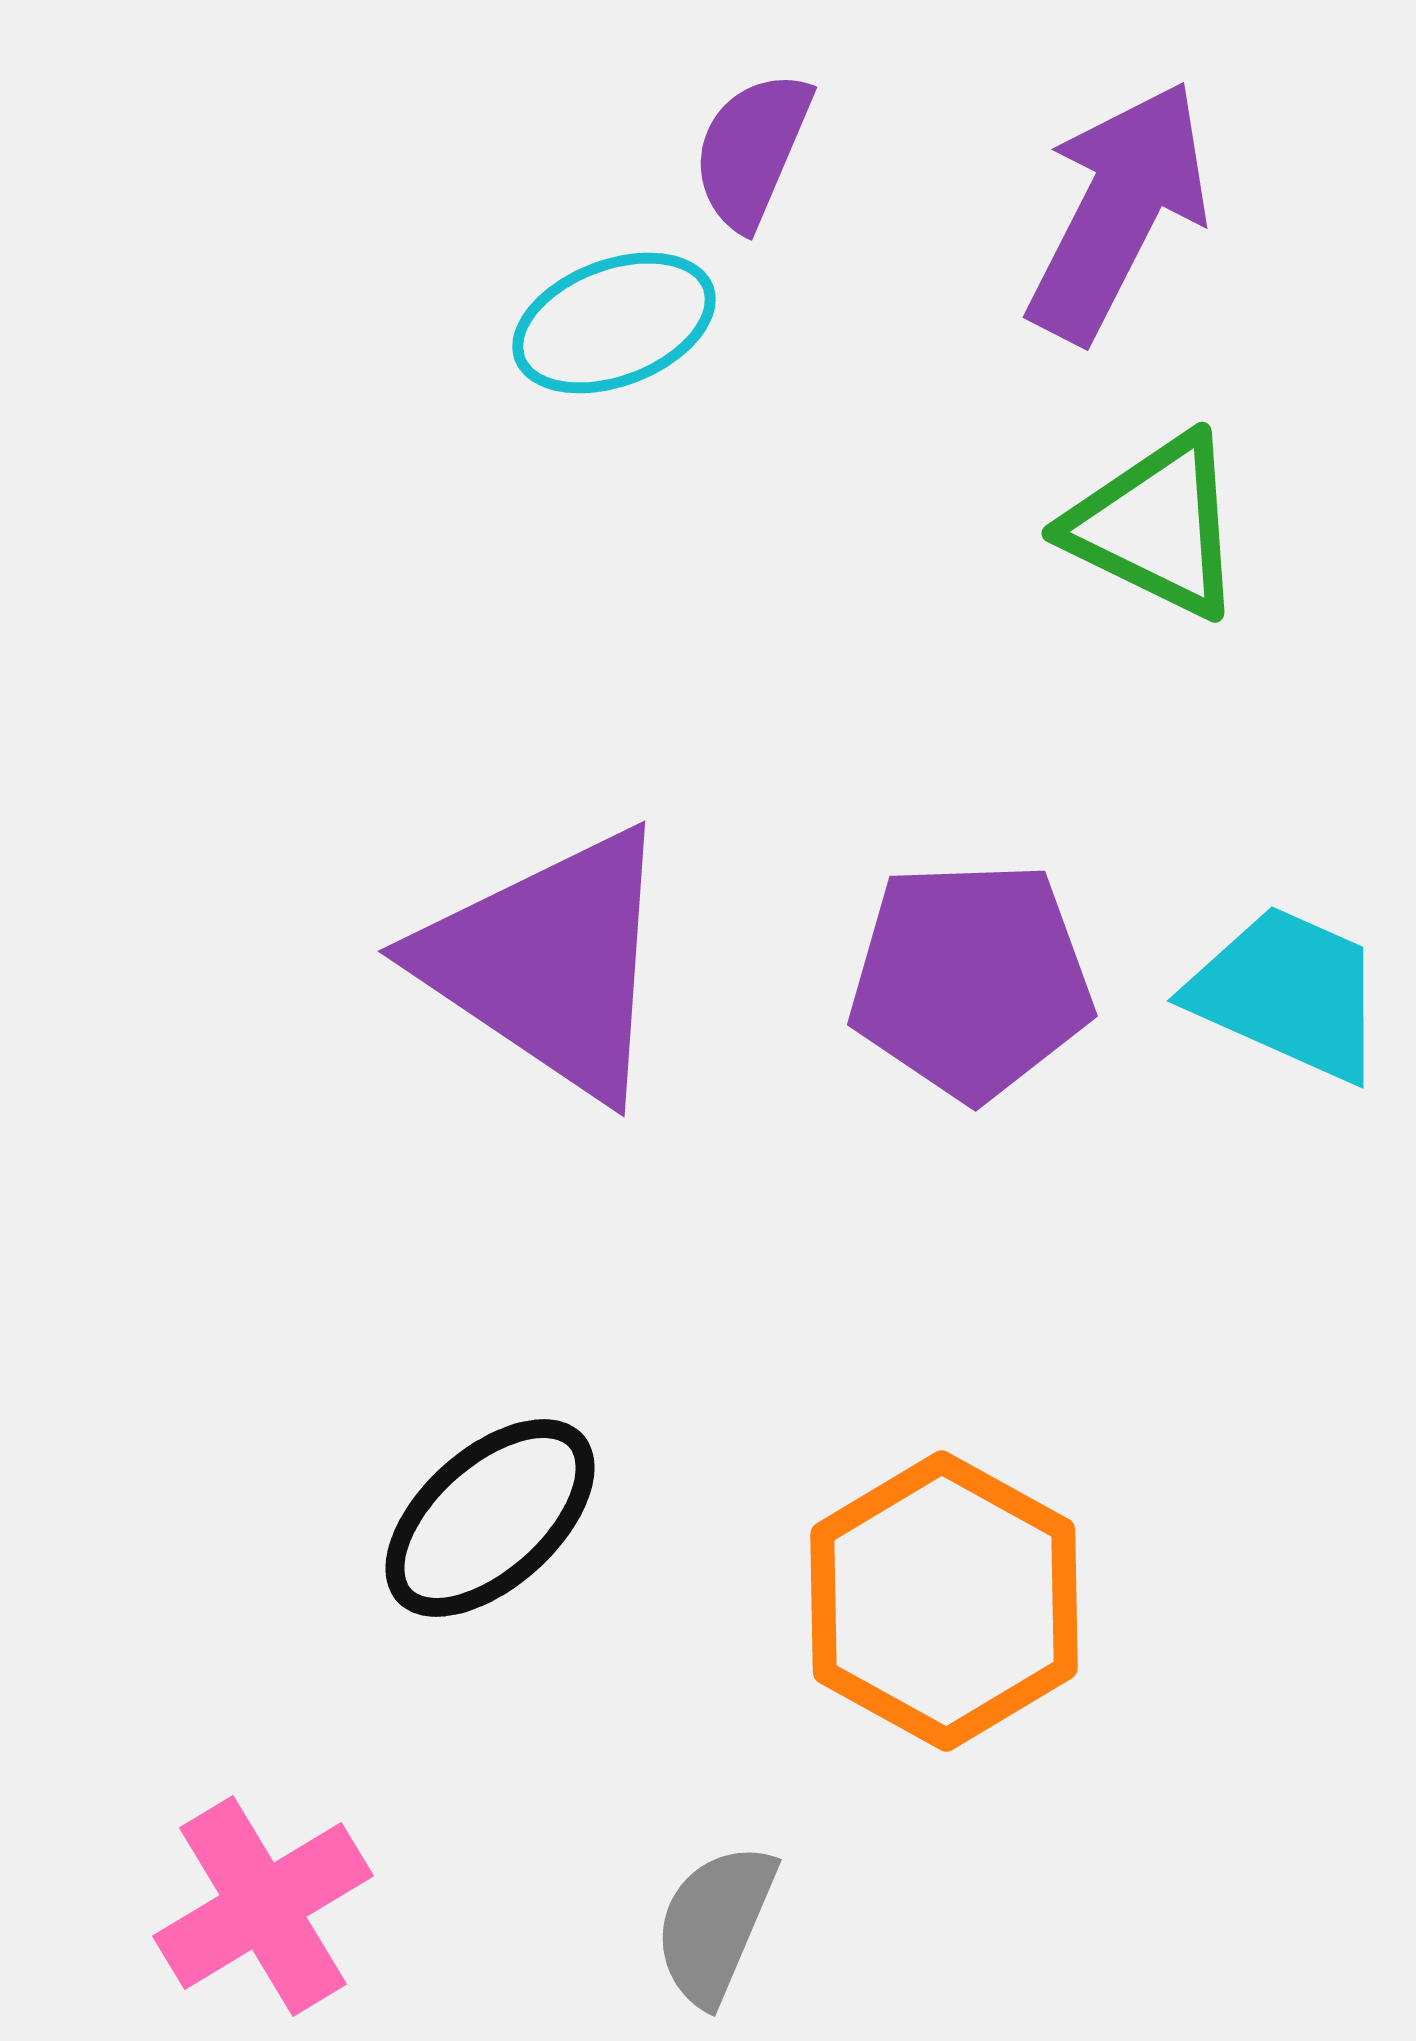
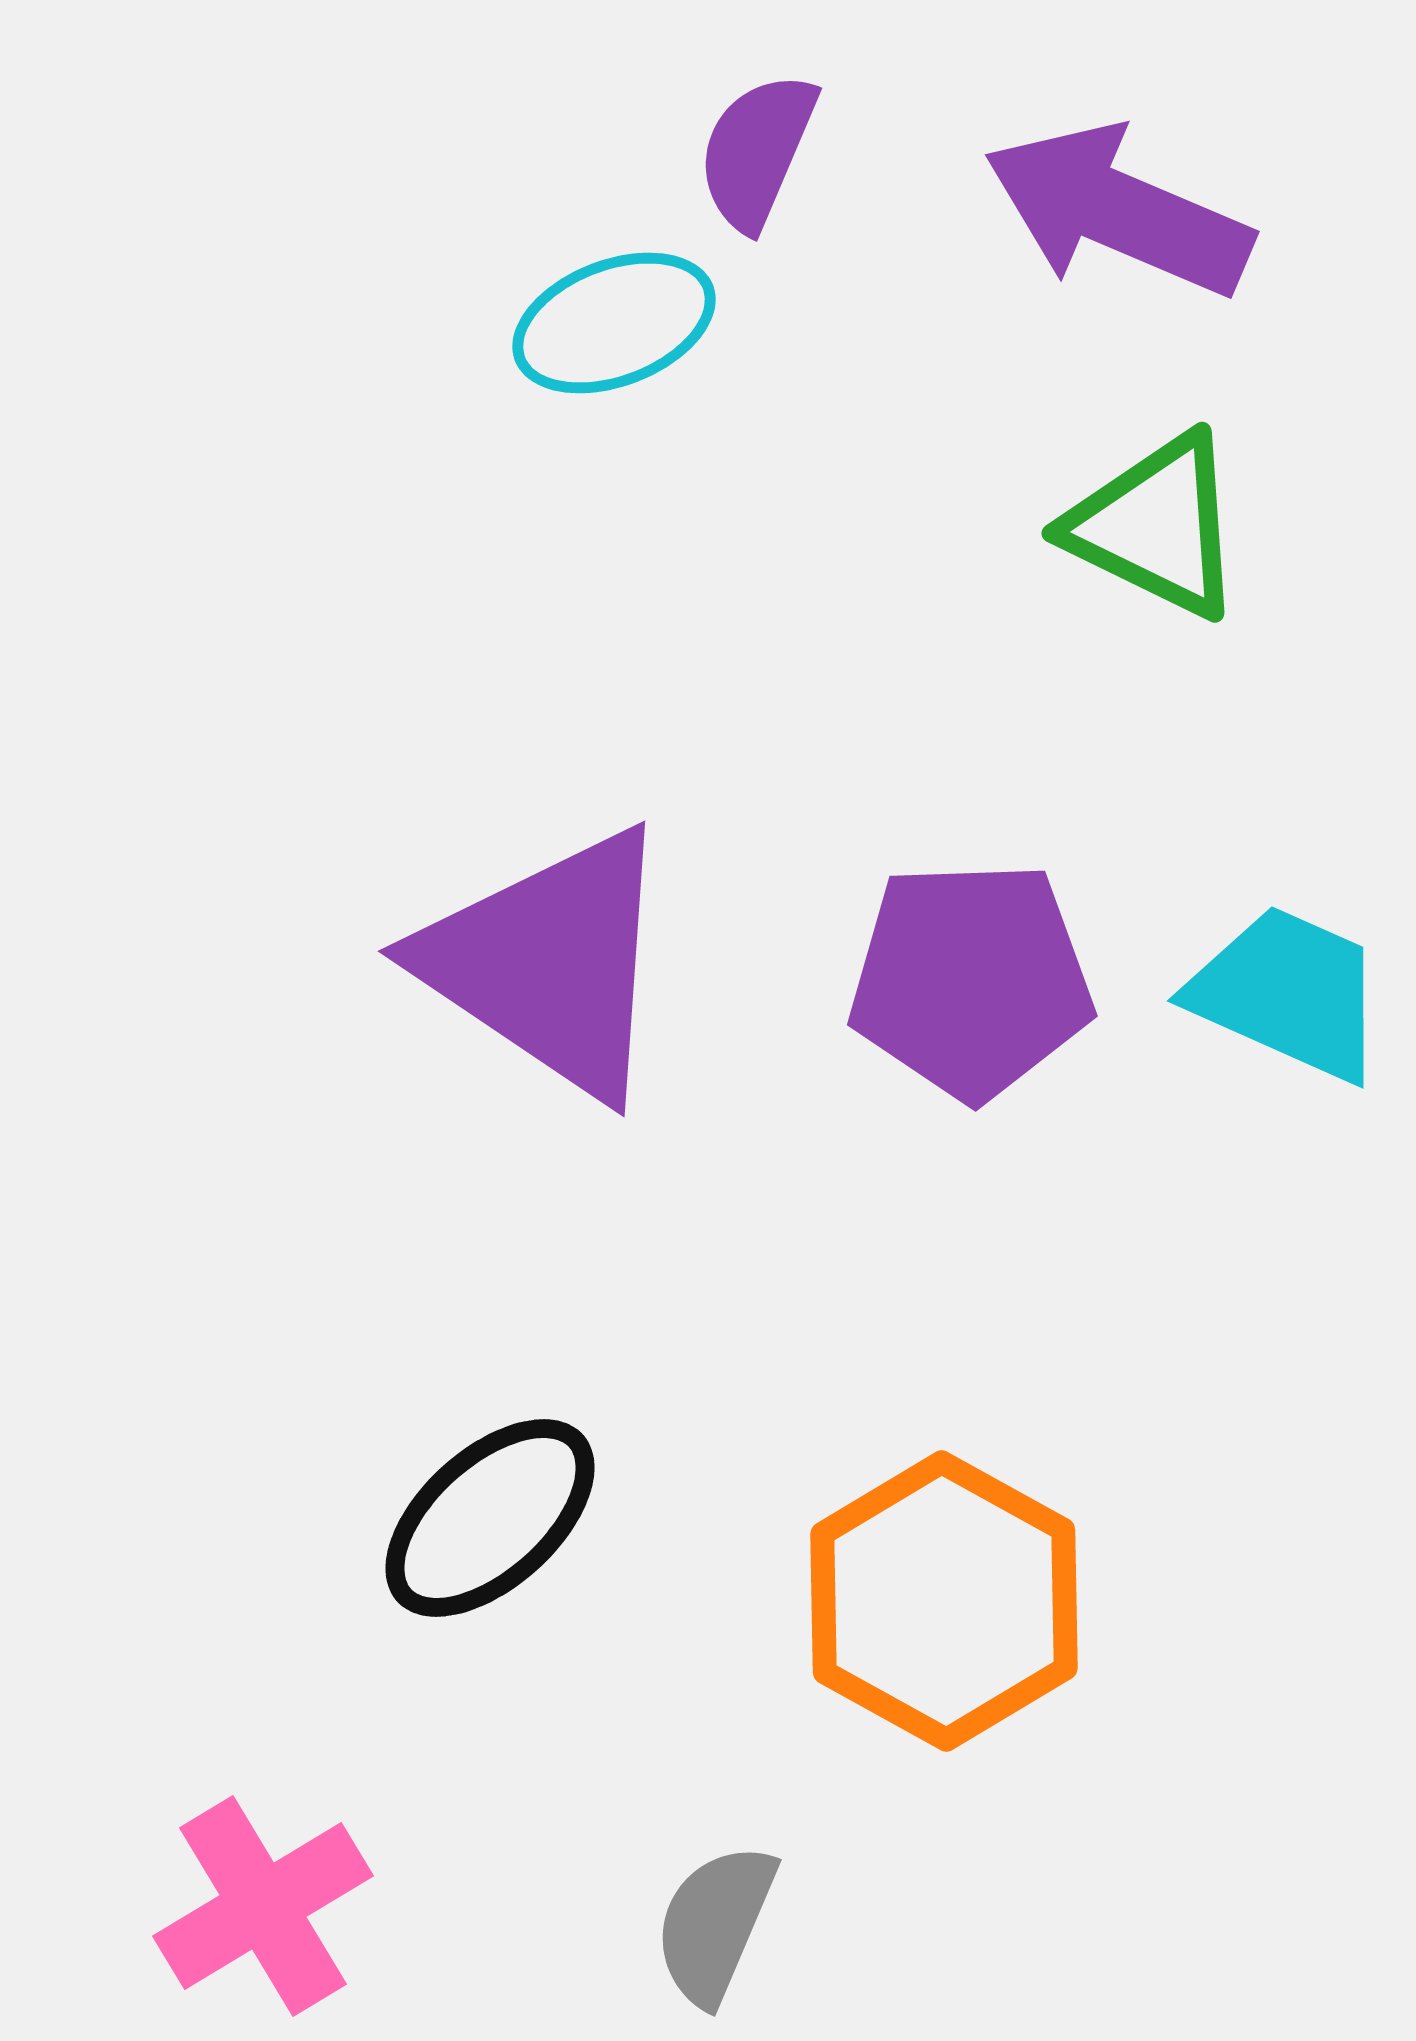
purple semicircle: moved 5 px right, 1 px down
purple arrow: rotated 94 degrees counterclockwise
